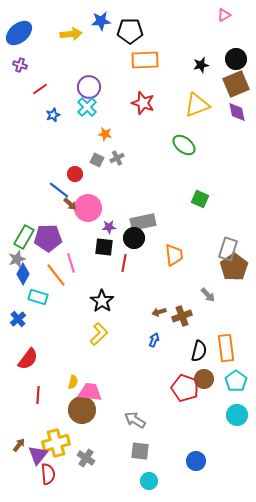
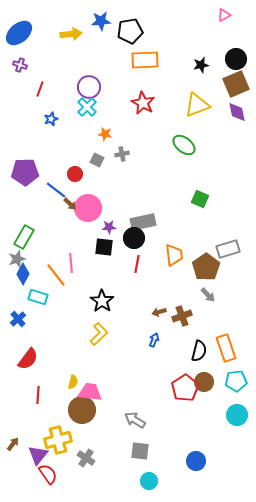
black pentagon at (130, 31): rotated 10 degrees counterclockwise
red line at (40, 89): rotated 35 degrees counterclockwise
red star at (143, 103): rotated 10 degrees clockwise
blue star at (53, 115): moved 2 px left, 4 px down
gray cross at (117, 158): moved 5 px right, 4 px up; rotated 16 degrees clockwise
blue line at (59, 190): moved 3 px left
purple pentagon at (48, 238): moved 23 px left, 66 px up
gray rectangle at (228, 249): rotated 55 degrees clockwise
pink line at (71, 263): rotated 12 degrees clockwise
red line at (124, 263): moved 13 px right, 1 px down
brown pentagon at (234, 267): moved 28 px left
orange rectangle at (226, 348): rotated 12 degrees counterclockwise
brown circle at (204, 379): moved 3 px down
cyan pentagon at (236, 381): rotated 30 degrees clockwise
red pentagon at (185, 388): rotated 20 degrees clockwise
yellow cross at (56, 443): moved 2 px right, 3 px up
brown arrow at (19, 445): moved 6 px left, 1 px up
red semicircle at (48, 474): rotated 30 degrees counterclockwise
